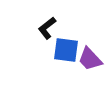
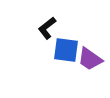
purple trapezoid: rotated 12 degrees counterclockwise
